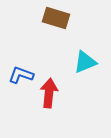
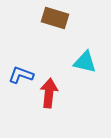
brown rectangle: moved 1 px left
cyan triangle: rotated 35 degrees clockwise
